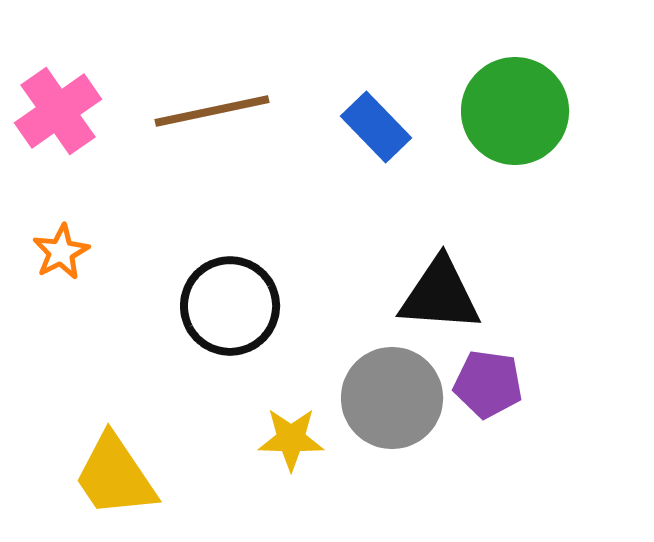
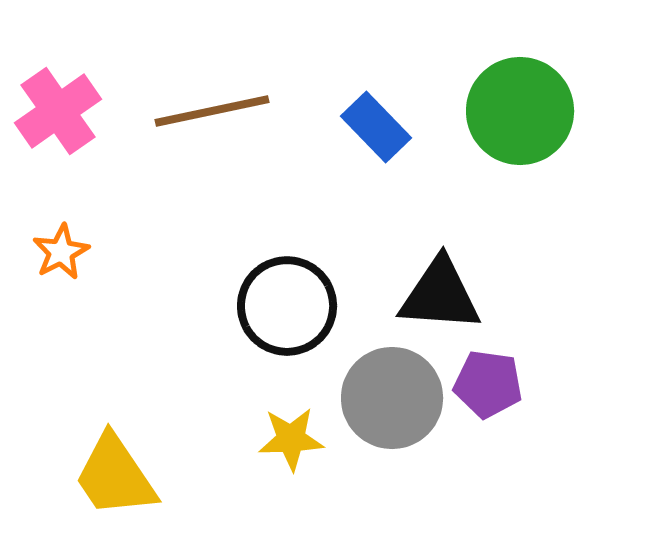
green circle: moved 5 px right
black circle: moved 57 px right
yellow star: rotated 4 degrees counterclockwise
